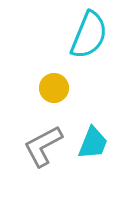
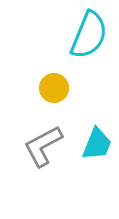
cyan trapezoid: moved 4 px right, 1 px down
